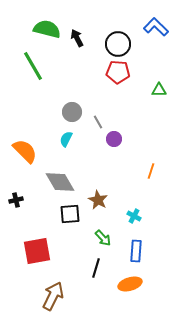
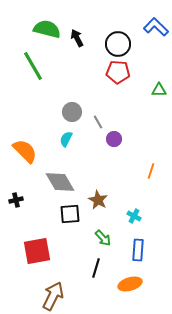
blue rectangle: moved 2 px right, 1 px up
